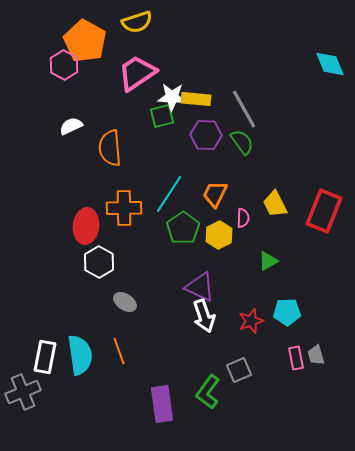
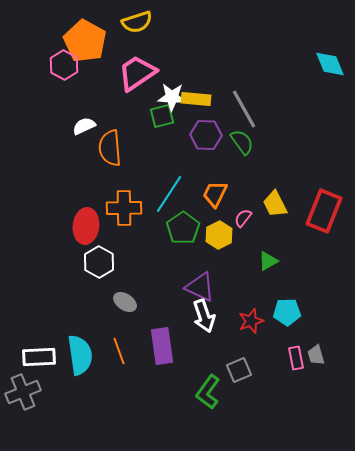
white semicircle: moved 13 px right
pink semicircle: rotated 144 degrees counterclockwise
white rectangle: moved 6 px left; rotated 76 degrees clockwise
purple rectangle: moved 58 px up
